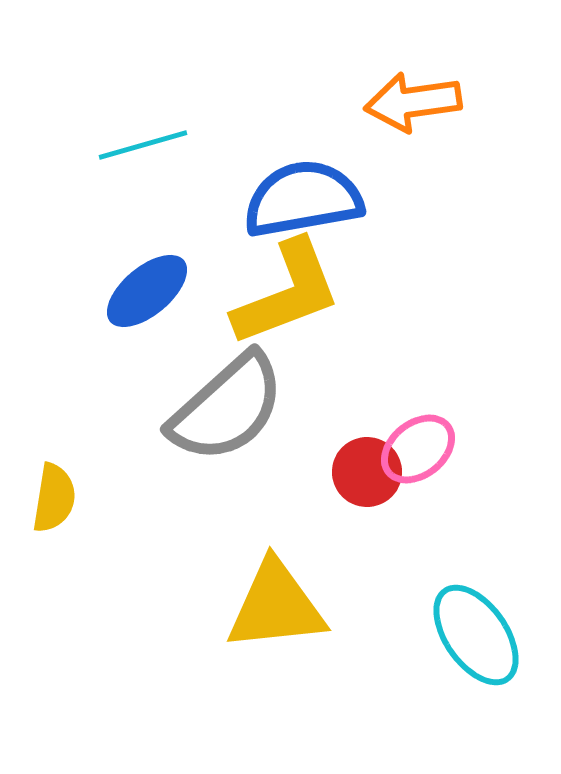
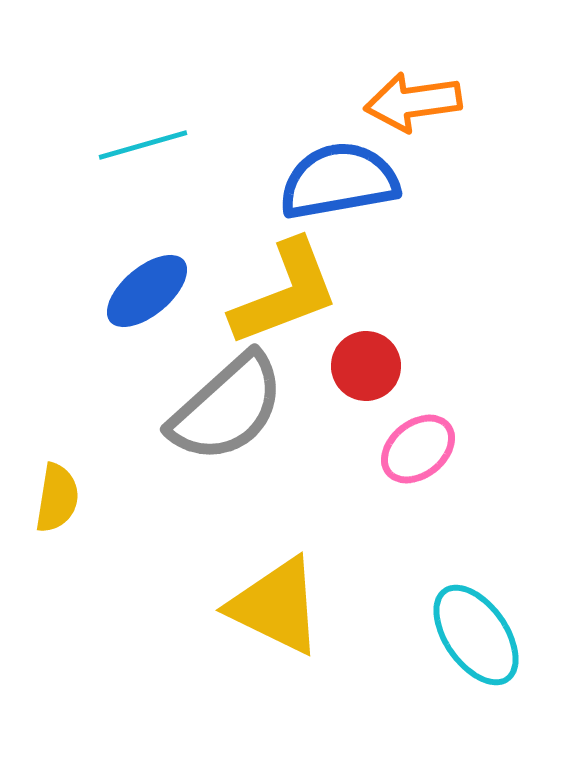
blue semicircle: moved 36 px right, 18 px up
yellow L-shape: moved 2 px left
red circle: moved 1 px left, 106 px up
yellow semicircle: moved 3 px right
yellow triangle: rotated 32 degrees clockwise
